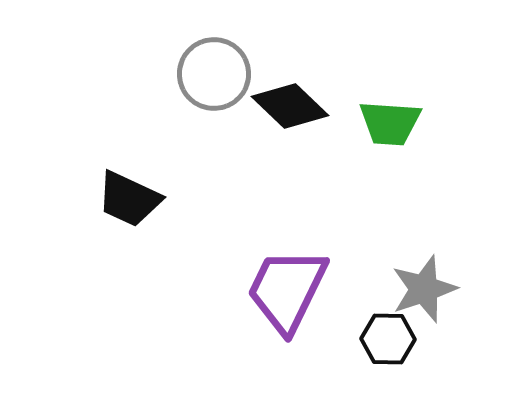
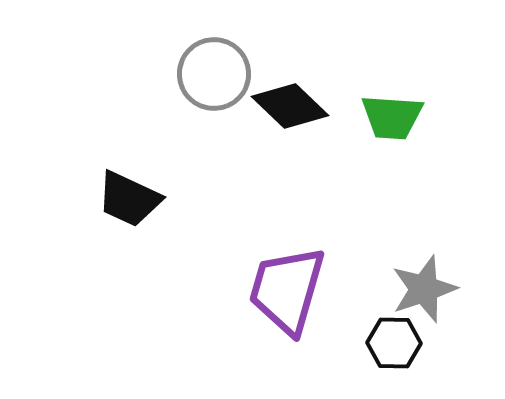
green trapezoid: moved 2 px right, 6 px up
purple trapezoid: rotated 10 degrees counterclockwise
black hexagon: moved 6 px right, 4 px down
